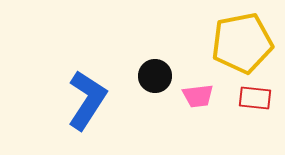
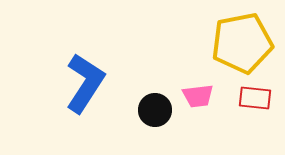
black circle: moved 34 px down
blue L-shape: moved 2 px left, 17 px up
